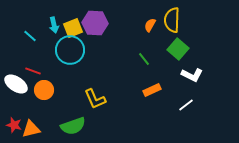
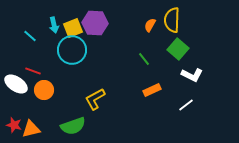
cyan circle: moved 2 px right
yellow L-shape: rotated 85 degrees clockwise
